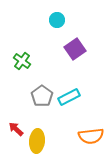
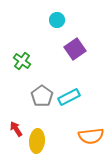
red arrow: rotated 14 degrees clockwise
